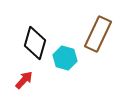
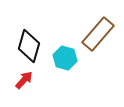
brown rectangle: rotated 16 degrees clockwise
black diamond: moved 6 px left, 3 px down
